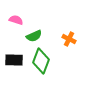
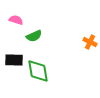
orange cross: moved 21 px right, 3 px down
green diamond: moved 3 px left, 10 px down; rotated 30 degrees counterclockwise
